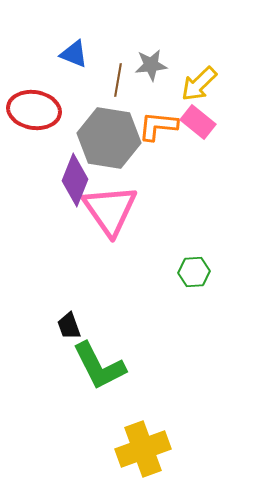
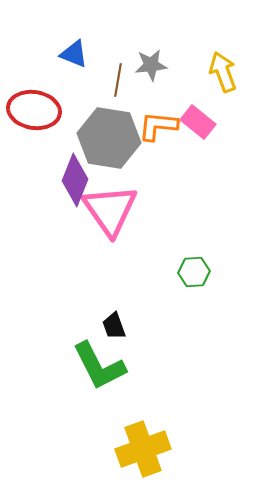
yellow arrow: moved 24 px right, 12 px up; rotated 114 degrees clockwise
black trapezoid: moved 45 px right
